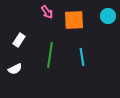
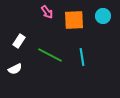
cyan circle: moved 5 px left
white rectangle: moved 1 px down
green line: rotated 70 degrees counterclockwise
